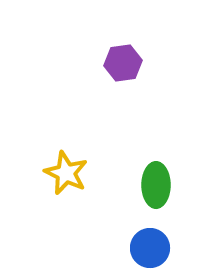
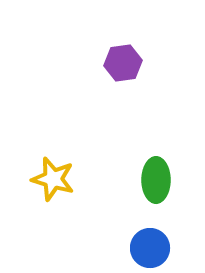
yellow star: moved 13 px left, 6 px down; rotated 9 degrees counterclockwise
green ellipse: moved 5 px up
